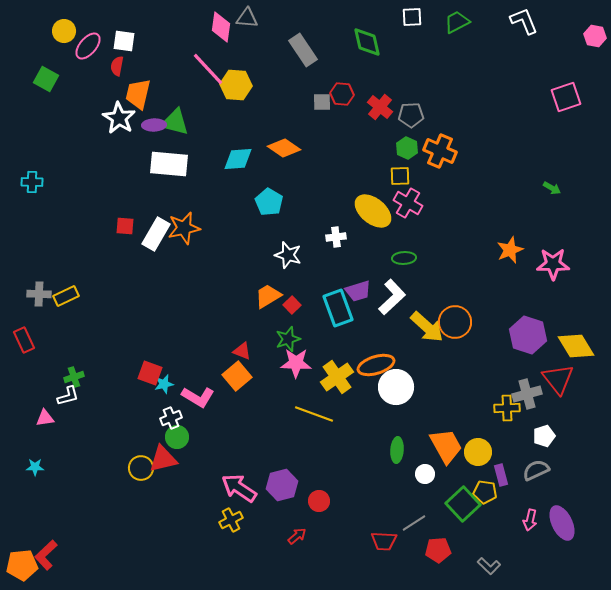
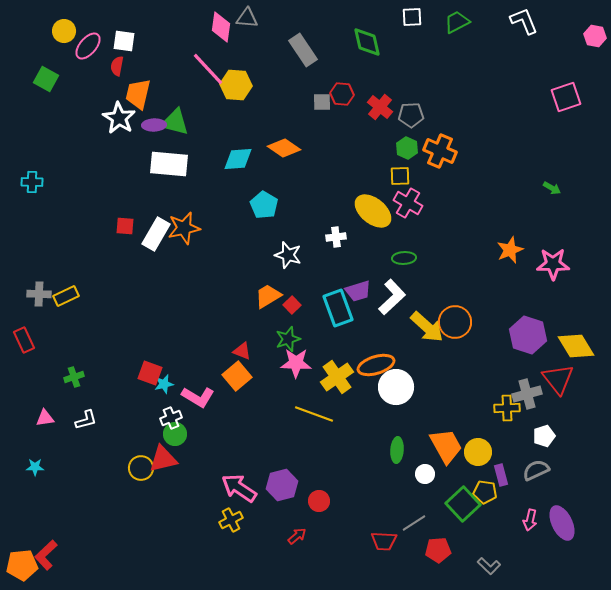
cyan pentagon at (269, 202): moved 5 px left, 3 px down
white L-shape at (68, 396): moved 18 px right, 24 px down
green circle at (177, 437): moved 2 px left, 3 px up
